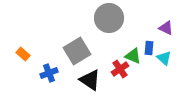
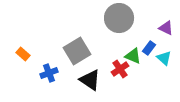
gray circle: moved 10 px right
blue rectangle: rotated 32 degrees clockwise
